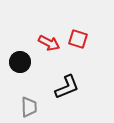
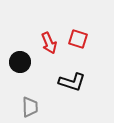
red arrow: rotated 40 degrees clockwise
black L-shape: moved 5 px right, 5 px up; rotated 40 degrees clockwise
gray trapezoid: moved 1 px right
